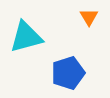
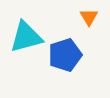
blue pentagon: moved 3 px left, 18 px up
